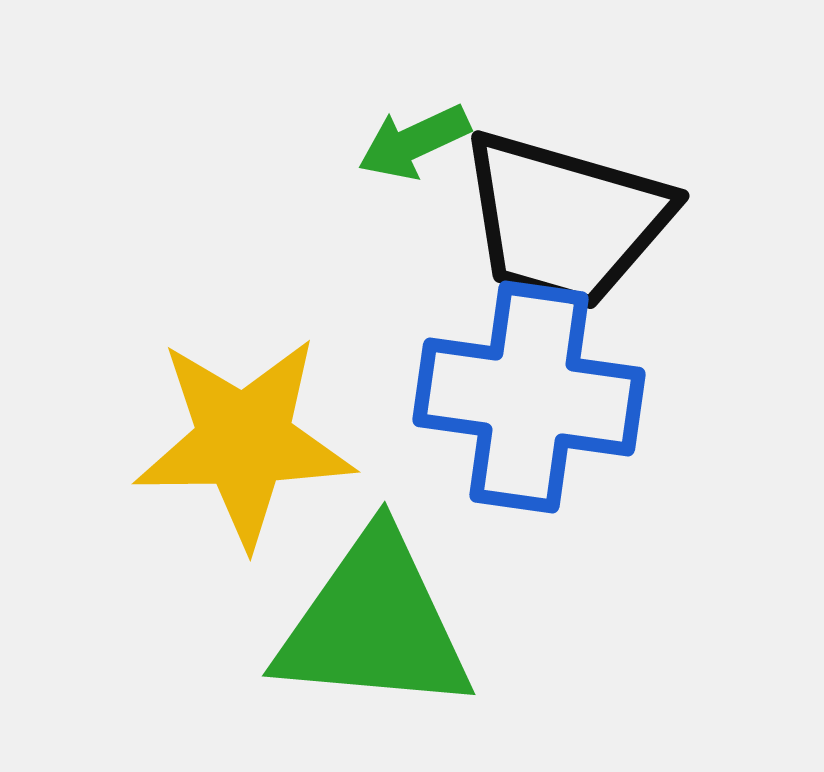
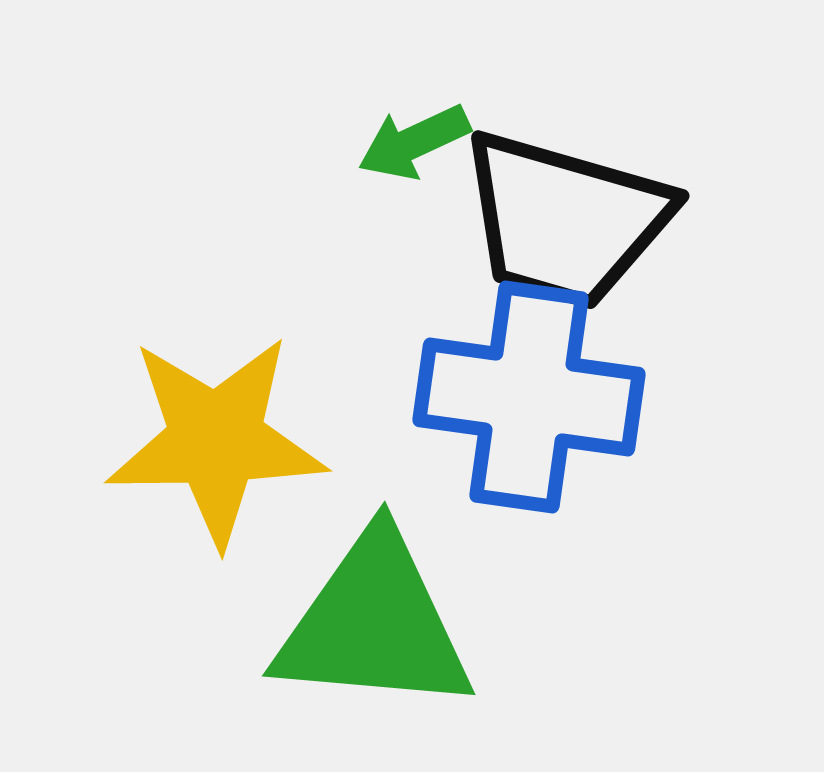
yellow star: moved 28 px left, 1 px up
